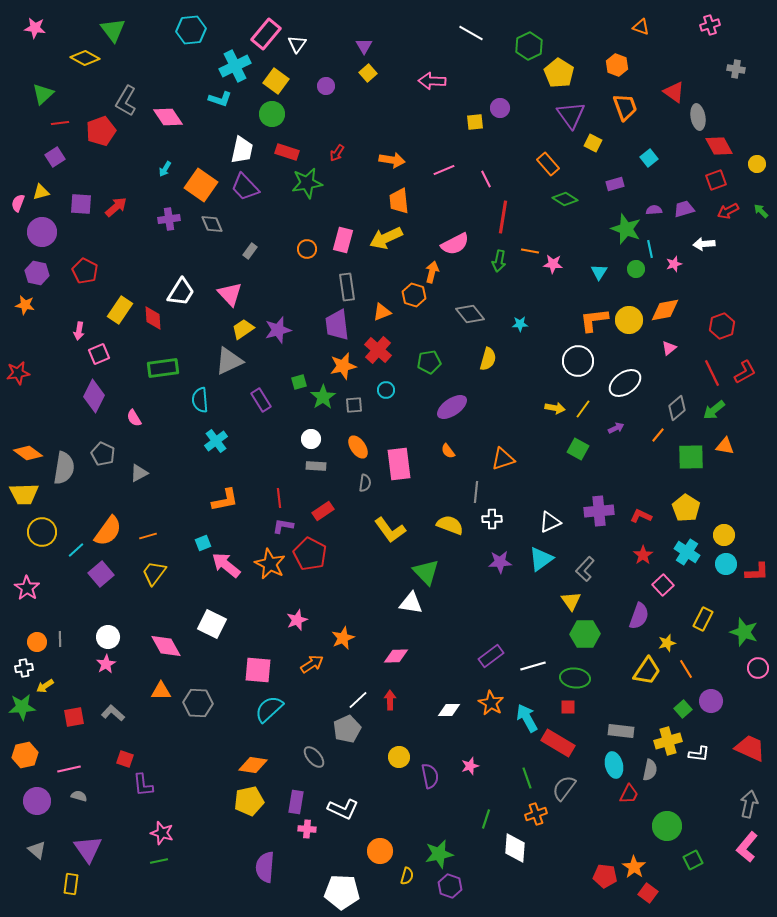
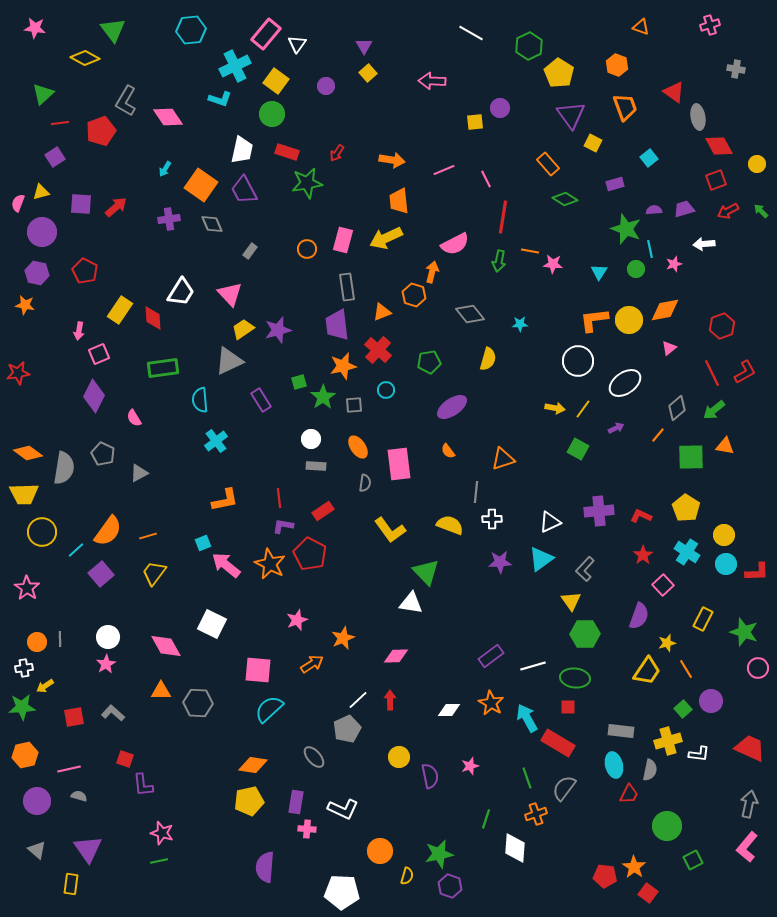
purple trapezoid at (245, 187): moved 1 px left, 3 px down; rotated 16 degrees clockwise
